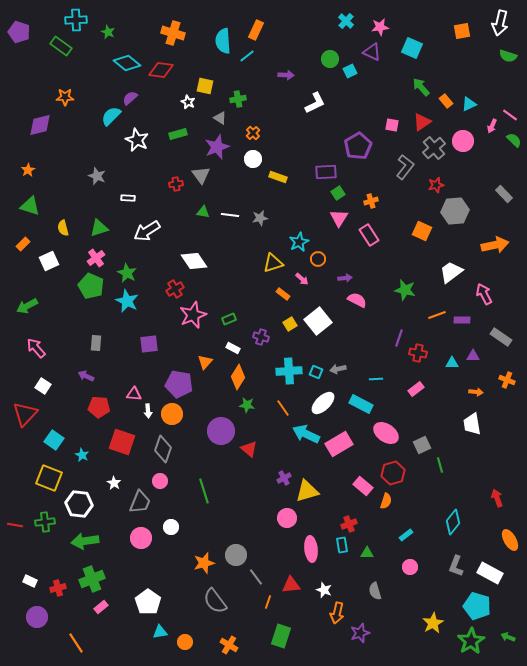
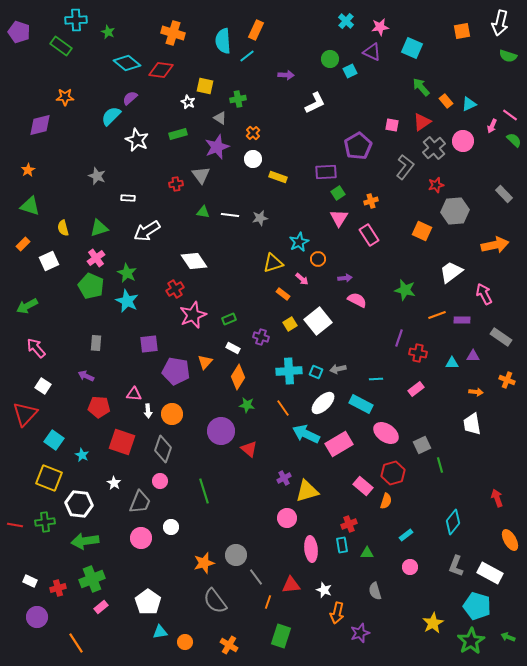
purple pentagon at (179, 384): moved 3 px left, 13 px up
